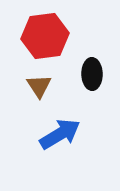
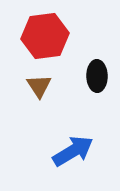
black ellipse: moved 5 px right, 2 px down
blue arrow: moved 13 px right, 17 px down
